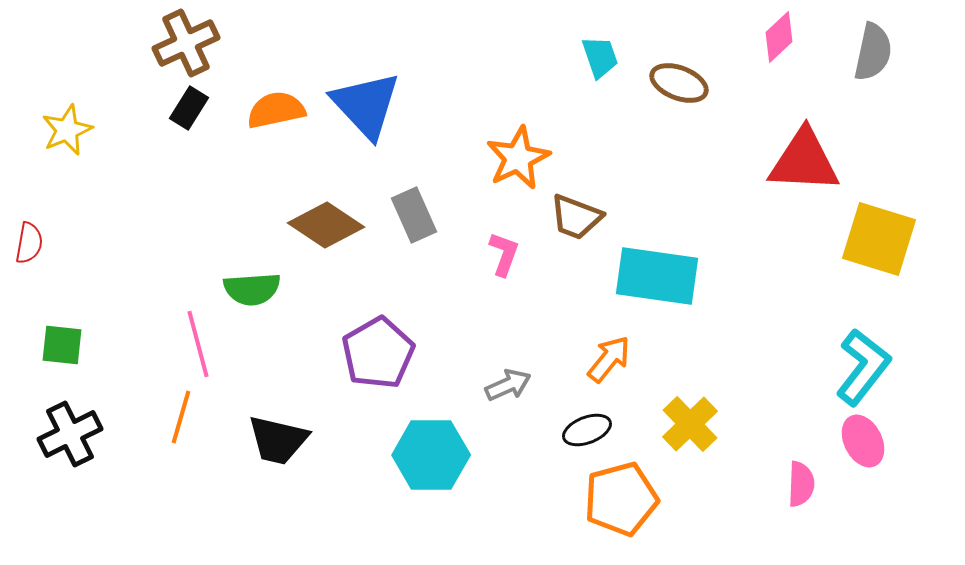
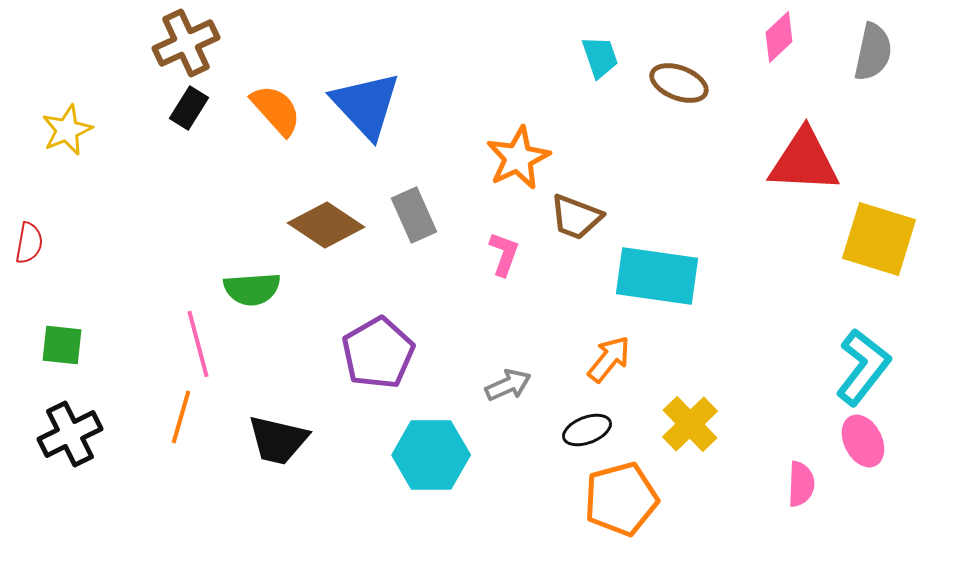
orange semicircle: rotated 60 degrees clockwise
